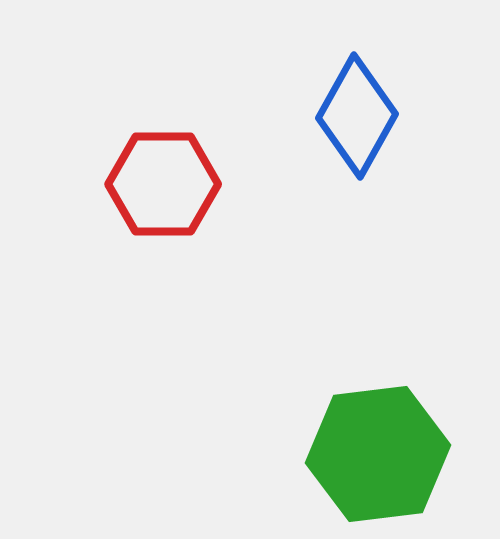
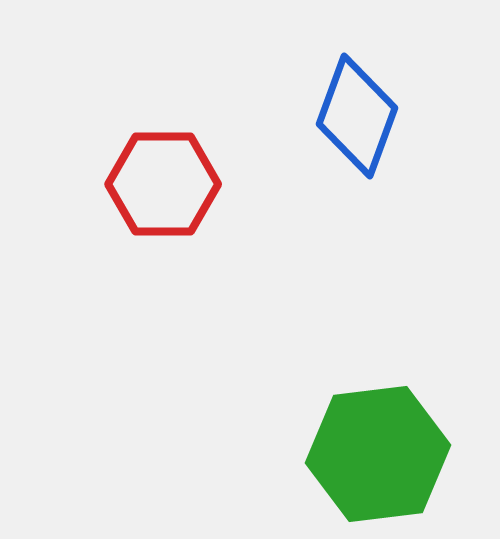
blue diamond: rotated 9 degrees counterclockwise
